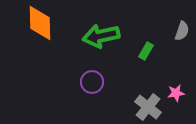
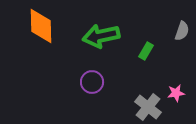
orange diamond: moved 1 px right, 3 px down
